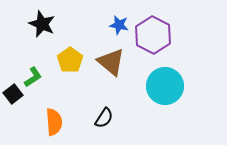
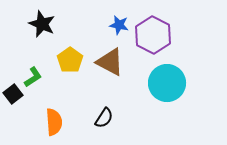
brown triangle: moved 1 px left; rotated 12 degrees counterclockwise
cyan circle: moved 2 px right, 3 px up
